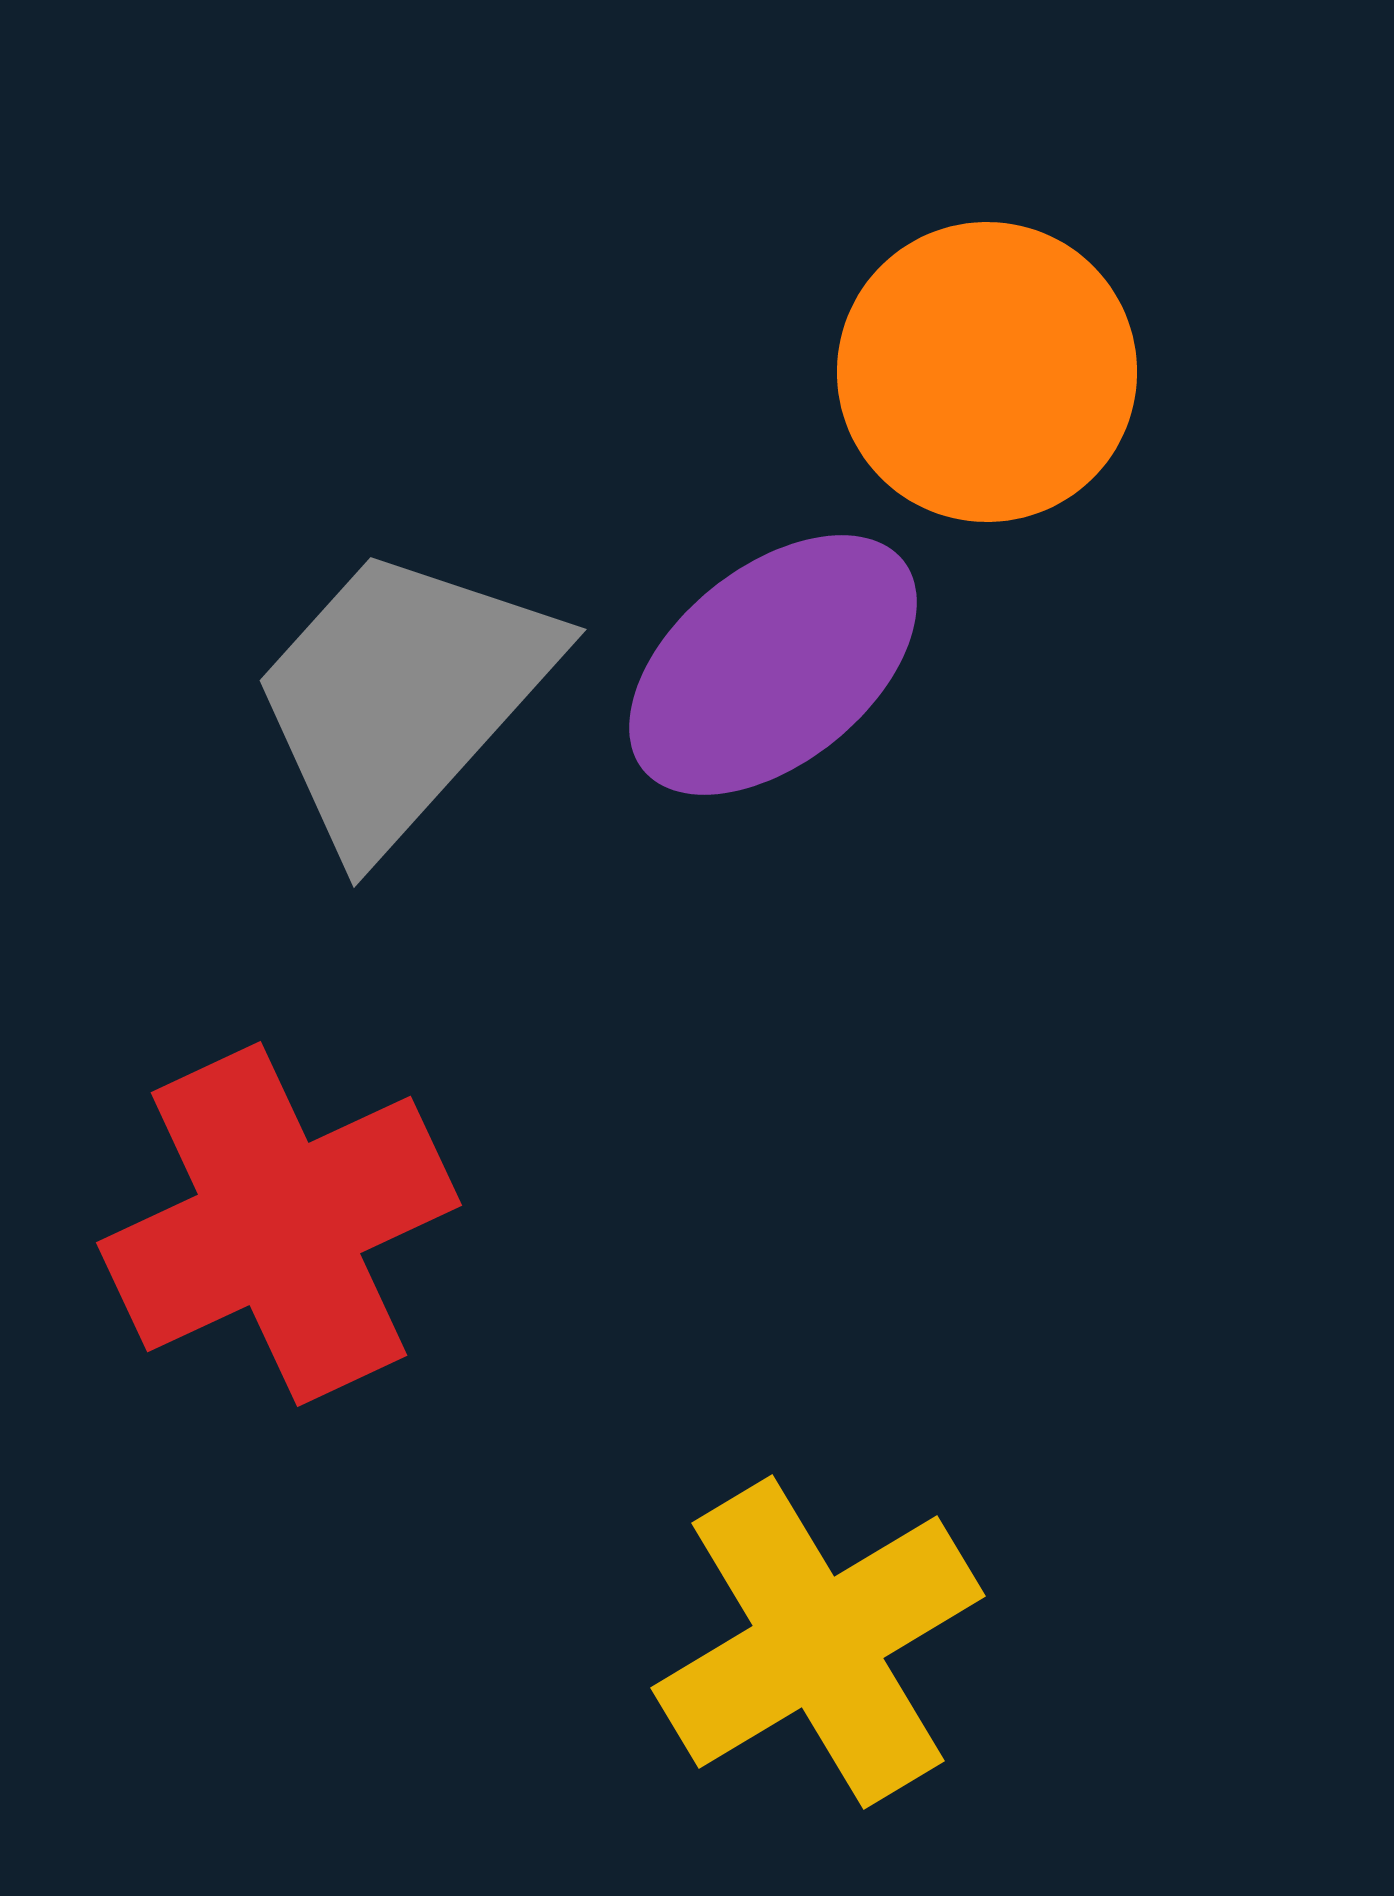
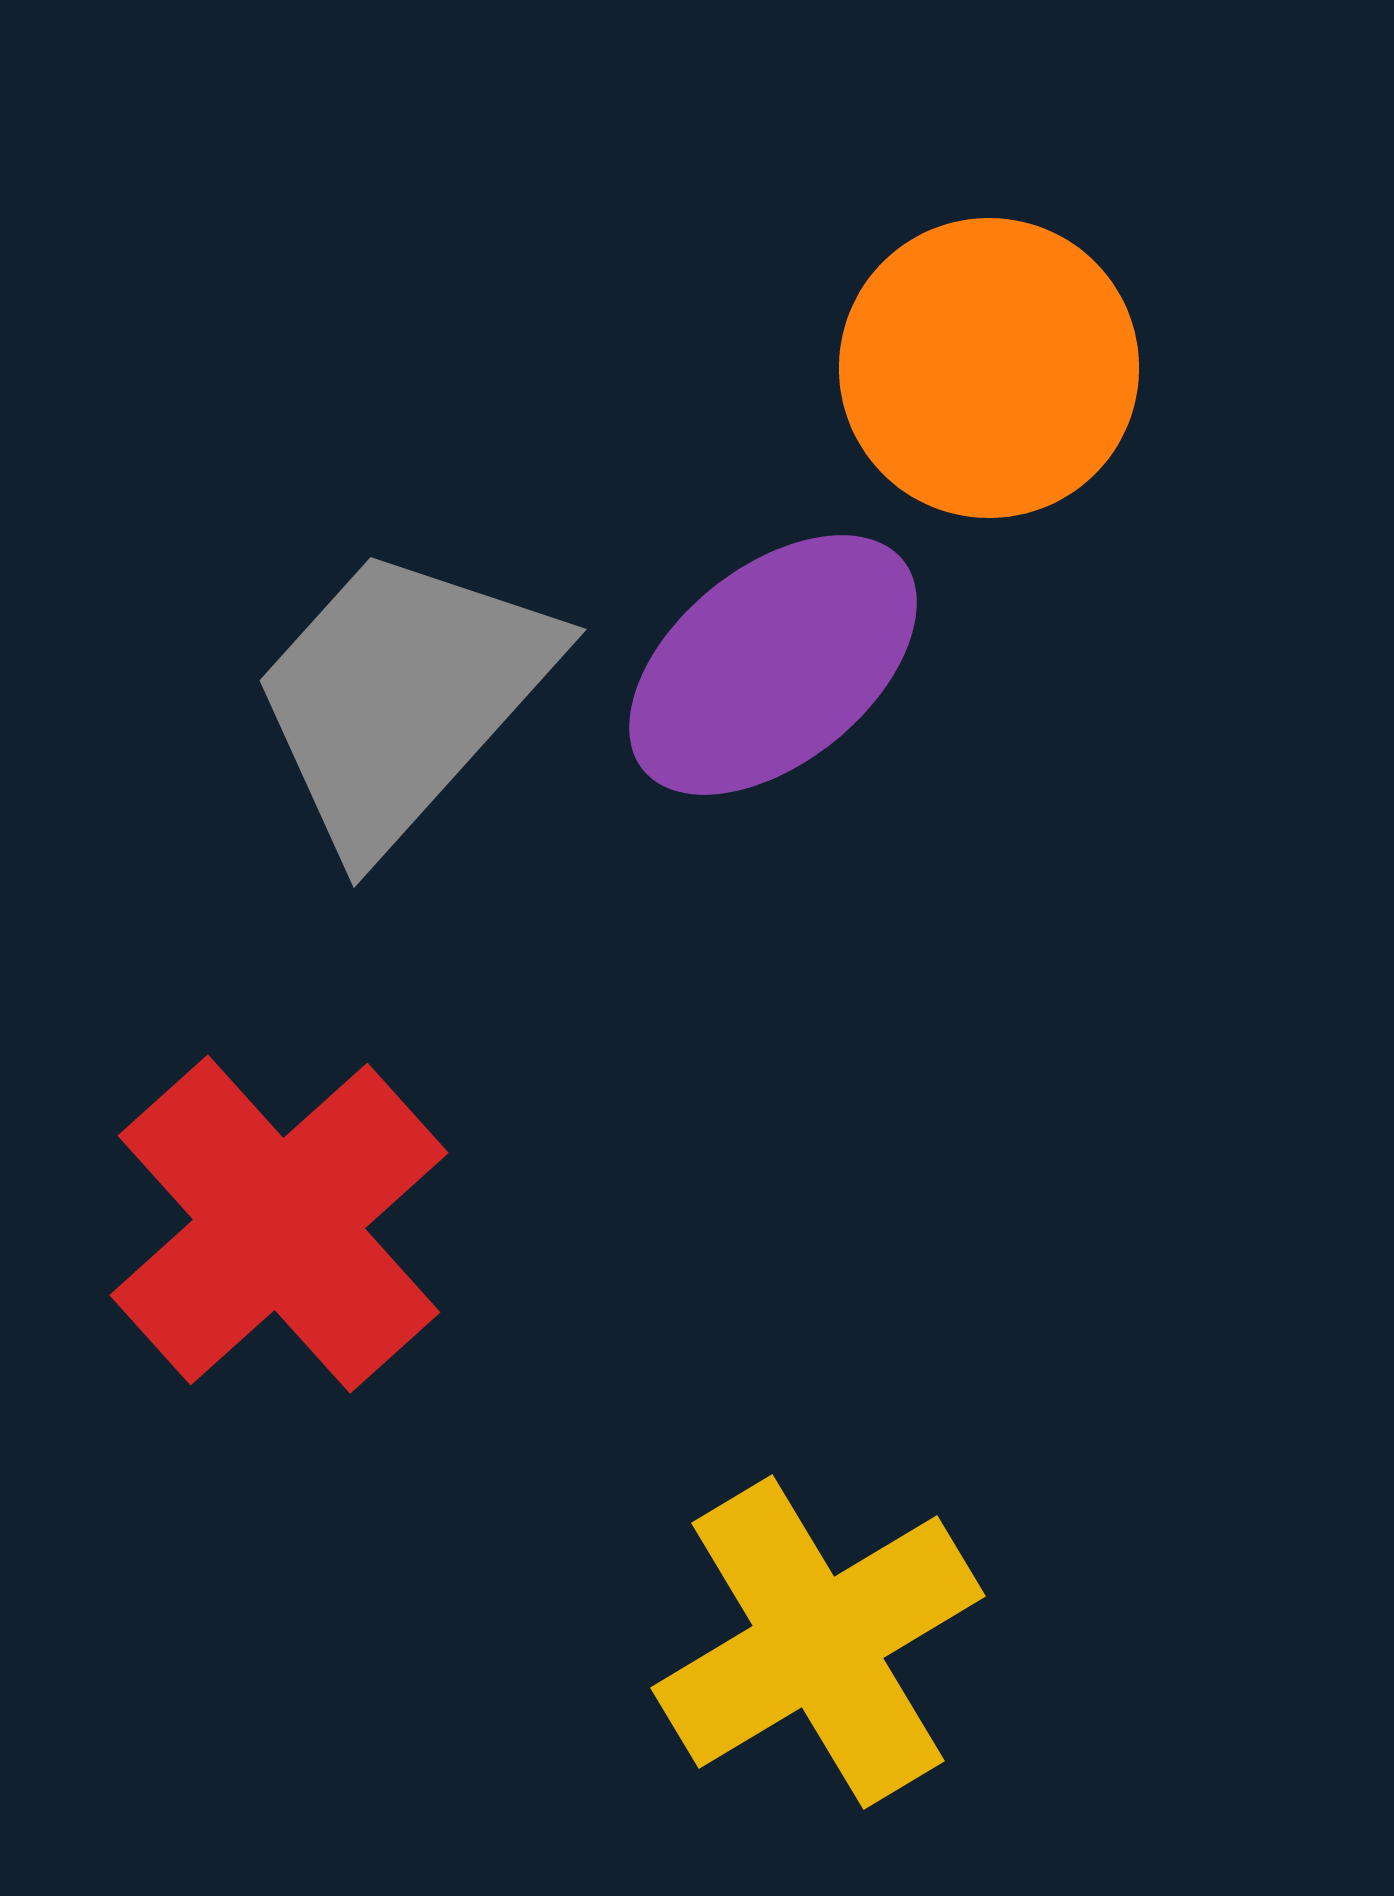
orange circle: moved 2 px right, 4 px up
red cross: rotated 17 degrees counterclockwise
